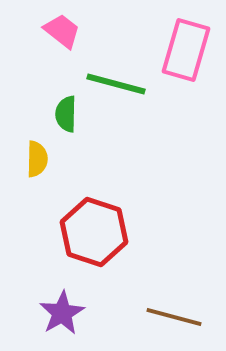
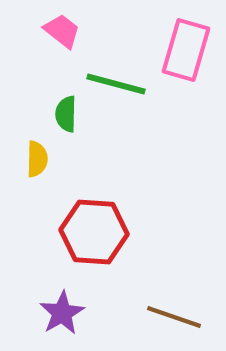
red hexagon: rotated 14 degrees counterclockwise
brown line: rotated 4 degrees clockwise
